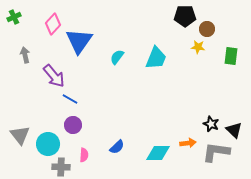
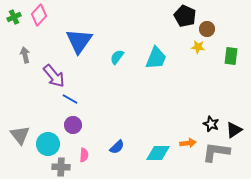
black pentagon: rotated 25 degrees clockwise
pink diamond: moved 14 px left, 9 px up
black triangle: rotated 42 degrees clockwise
